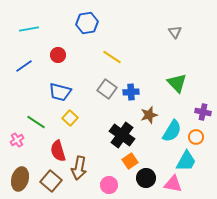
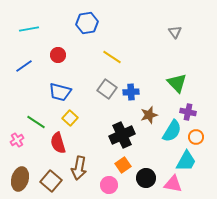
purple cross: moved 15 px left
black cross: rotated 30 degrees clockwise
red semicircle: moved 8 px up
orange square: moved 7 px left, 4 px down
